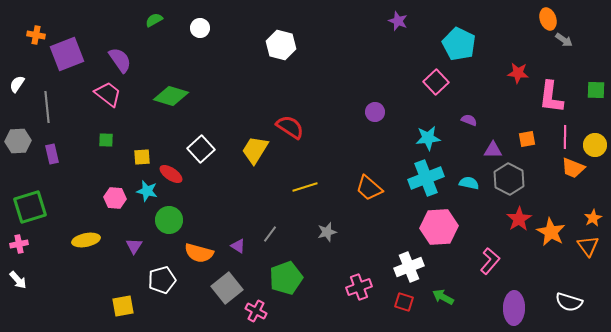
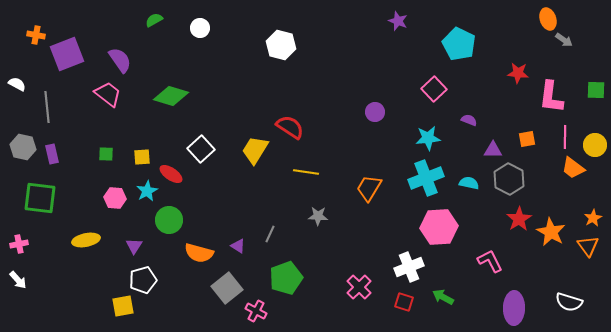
pink square at (436, 82): moved 2 px left, 7 px down
white semicircle at (17, 84): rotated 84 degrees clockwise
green square at (106, 140): moved 14 px down
gray hexagon at (18, 141): moved 5 px right, 6 px down; rotated 15 degrees clockwise
orange trapezoid at (573, 168): rotated 15 degrees clockwise
yellow line at (305, 187): moved 1 px right, 15 px up; rotated 25 degrees clockwise
orange trapezoid at (369, 188): rotated 80 degrees clockwise
cyan star at (147, 191): rotated 30 degrees clockwise
green square at (30, 207): moved 10 px right, 9 px up; rotated 24 degrees clockwise
gray star at (327, 232): moved 9 px left, 16 px up; rotated 18 degrees clockwise
gray line at (270, 234): rotated 12 degrees counterclockwise
pink L-shape at (490, 261): rotated 68 degrees counterclockwise
white pentagon at (162, 280): moved 19 px left
pink cross at (359, 287): rotated 25 degrees counterclockwise
